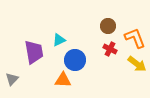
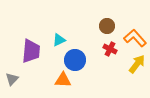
brown circle: moved 1 px left
orange L-shape: rotated 20 degrees counterclockwise
purple trapezoid: moved 3 px left, 1 px up; rotated 15 degrees clockwise
yellow arrow: rotated 90 degrees counterclockwise
